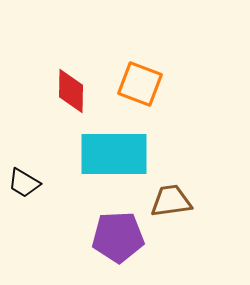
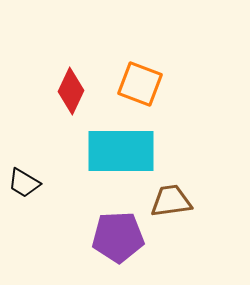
red diamond: rotated 24 degrees clockwise
cyan rectangle: moved 7 px right, 3 px up
